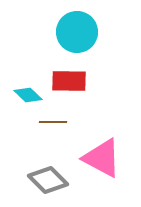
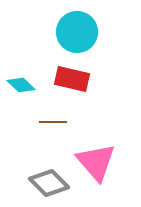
red rectangle: moved 3 px right, 2 px up; rotated 12 degrees clockwise
cyan diamond: moved 7 px left, 10 px up
pink triangle: moved 6 px left, 4 px down; rotated 21 degrees clockwise
gray diamond: moved 1 px right, 3 px down
